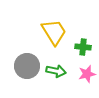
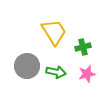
green cross: rotated 21 degrees counterclockwise
green arrow: moved 1 px down
